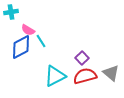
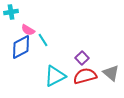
cyan line: moved 2 px right, 1 px up
